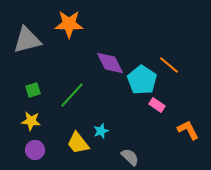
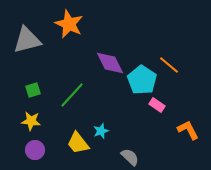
orange star: rotated 24 degrees clockwise
